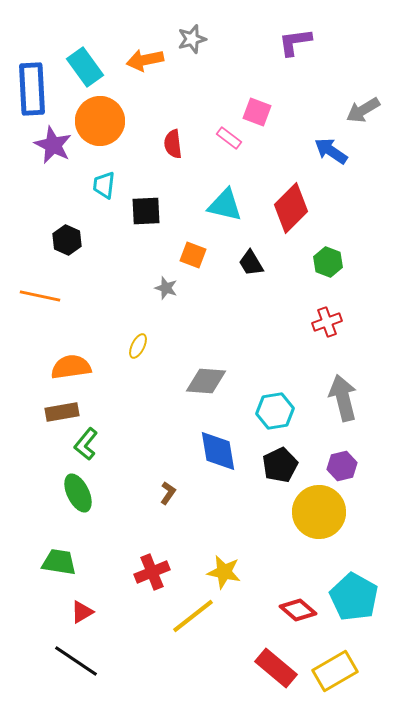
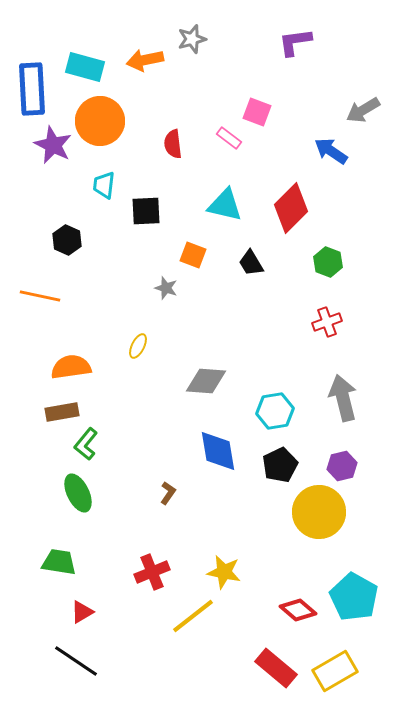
cyan rectangle at (85, 67): rotated 39 degrees counterclockwise
